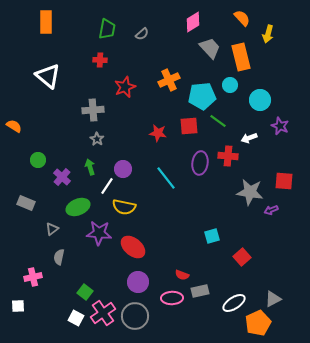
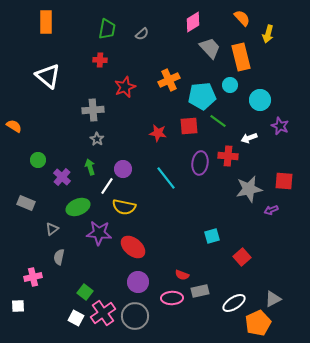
gray star at (250, 192): moved 1 px left, 3 px up; rotated 20 degrees counterclockwise
